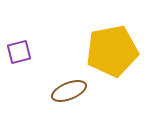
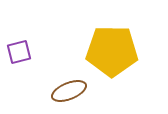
yellow pentagon: rotated 12 degrees clockwise
